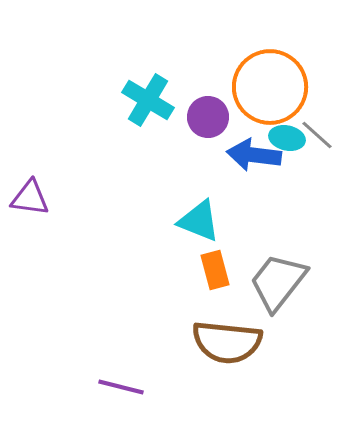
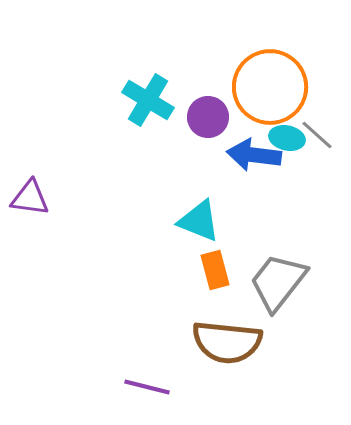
purple line: moved 26 px right
